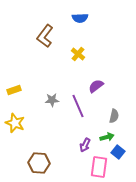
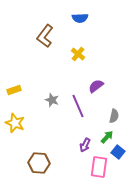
gray star: rotated 24 degrees clockwise
green arrow: rotated 32 degrees counterclockwise
